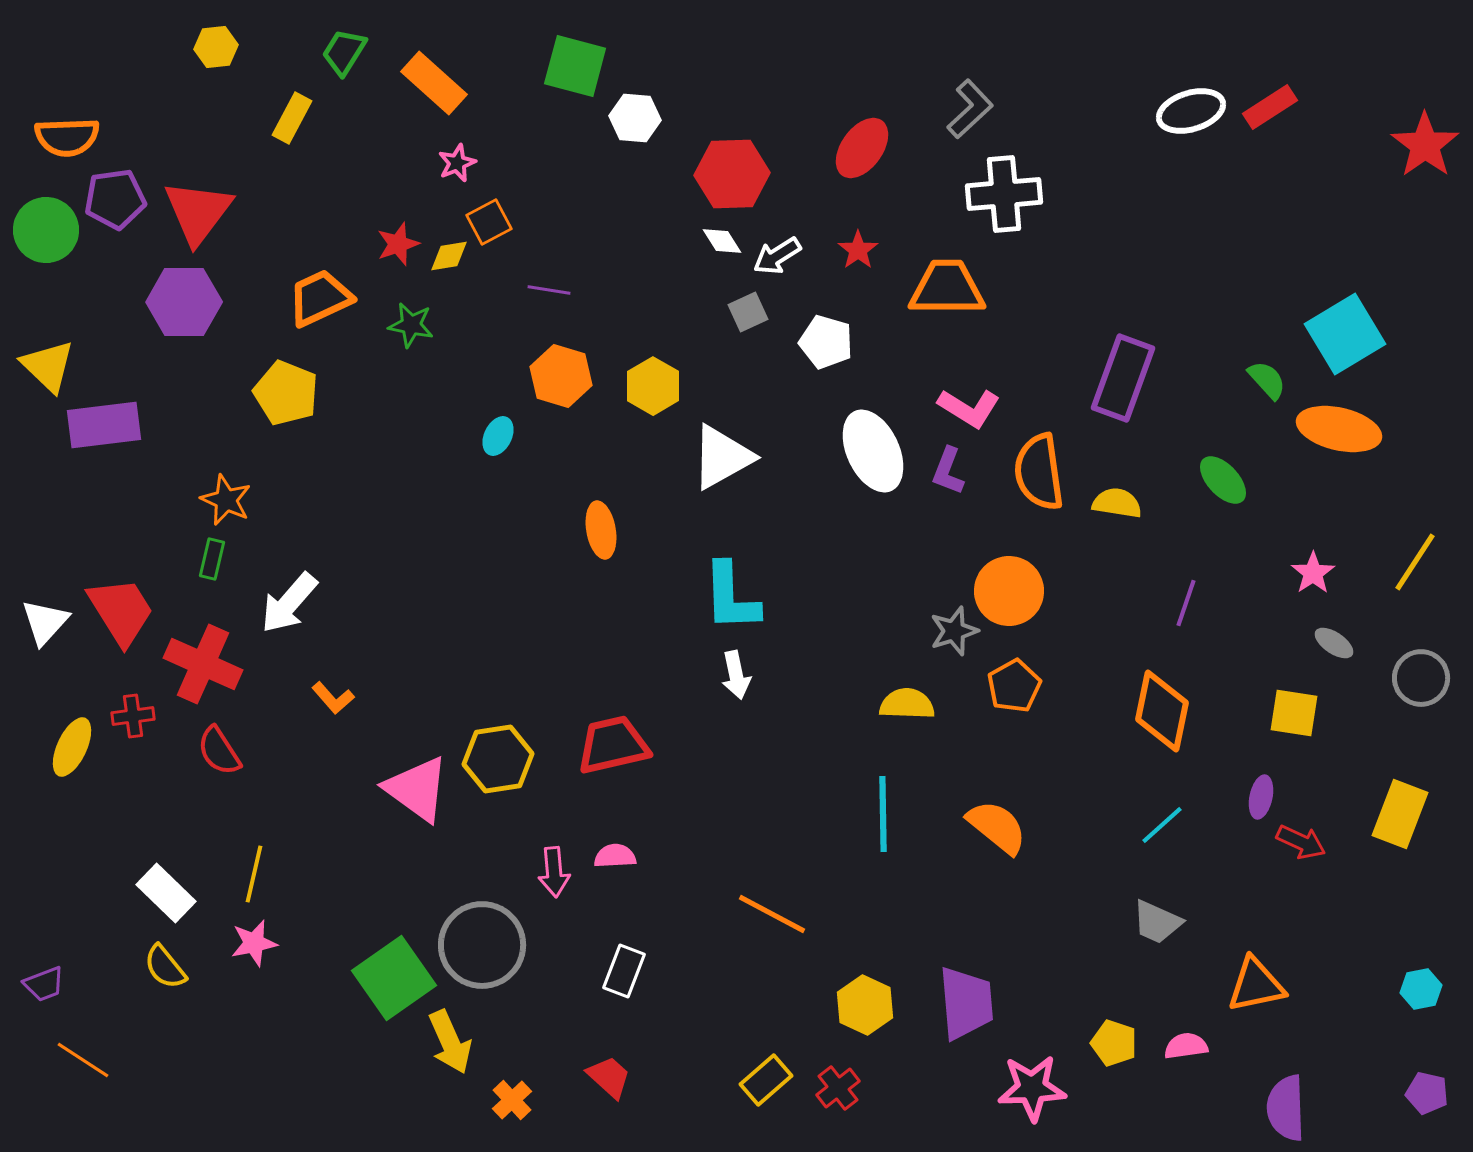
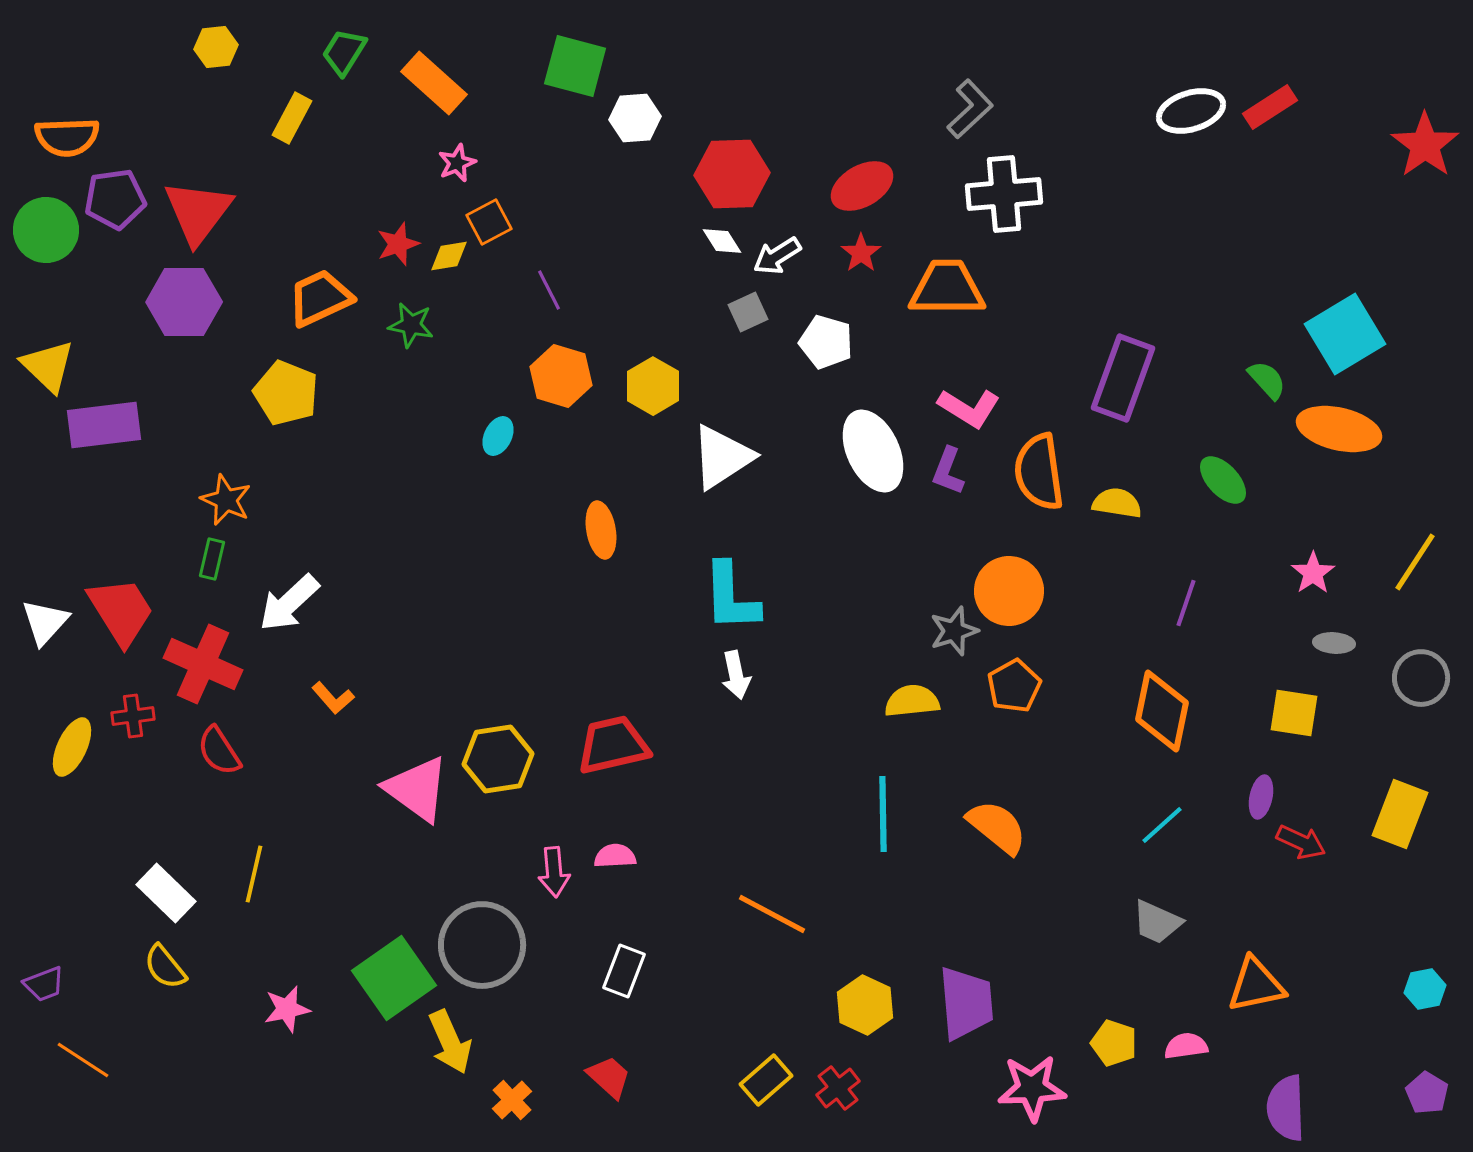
white hexagon at (635, 118): rotated 9 degrees counterclockwise
red ellipse at (862, 148): moved 38 px down; rotated 24 degrees clockwise
red star at (858, 250): moved 3 px right, 3 px down
purple line at (549, 290): rotated 54 degrees clockwise
white triangle at (722, 457): rotated 4 degrees counterclockwise
white arrow at (289, 603): rotated 6 degrees clockwise
gray ellipse at (1334, 643): rotated 30 degrees counterclockwise
yellow semicircle at (907, 704): moved 5 px right, 3 px up; rotated 8 degrees counterclockwise
pink star at (254, 943): moved 33 px right, 66 px down
cyan hexagon at (1421, 989): moved 4 px right
purple pentagon at (1427, 1093): rotated 18 degrees clockwise
